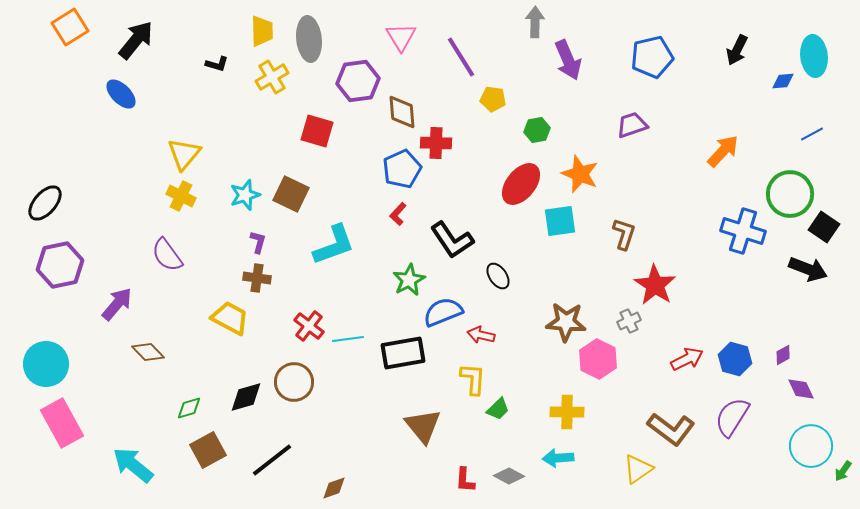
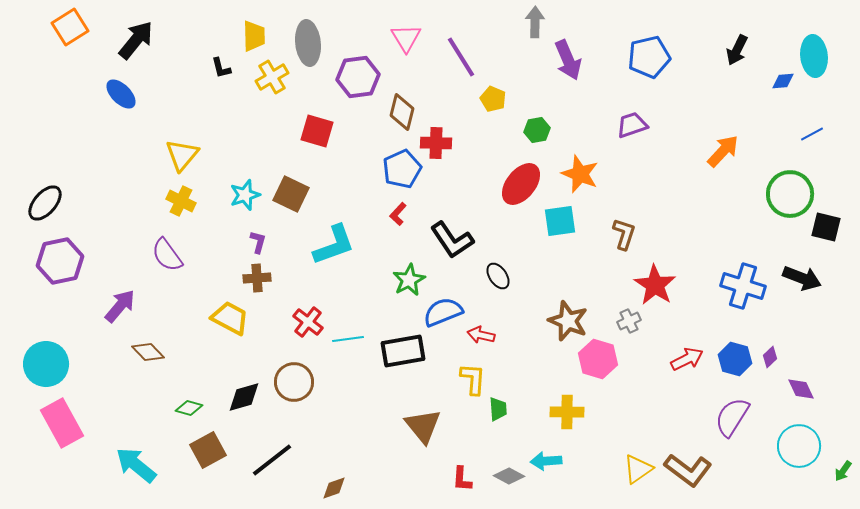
yellow trapezoid at (262, 31): moved 8 px left, 5 px down
pink triangle at (401, 37): moved 5 px right, 1 px down
gray ellipse at (309, 39): moved 1 px left, 4 px down
blue pentagon at (652, 57): moved 3 px left
black L-shape at (217, 64): moved 4 px right, 4 px down; rotated 60 degrees clockwise
purple hexagon at (358, 81): moved 4 px up
yellow pentagon at (493, 99): rotated 15 degrees clockwise
brown diamond at (402, 112): rotated 18 degrees clockwise
yellow triangle at (184, 154): moved 2 px left, 1 px down
yellow cross at (181, 196): moved 5 px down
black square at (824, 227): moved 2 px right; rotated 20 degrees counterclockwise
blue cross at (743, 231): moved 55 px down
purple hexagon at (60, 265): moved 4 px up
black arrow at (808, 269): moved 6 px left, 9 px down
brown cross at (257, 278): rotated 12 degrees counterclockwise
purple arrow at (117, 304): moved 3 px right, 2 px down
brown star at (566, 322): moved 2 px right, 1 px up; rotated 18 degrees clockwise
red cross at (309, 326): moved 1 px left, 4 px up
black rectangle at (403, 353): moved 2 px up
purple diamond at (783, 355): moved 13 px left, 2 px down; rotated 15 degrees counterclockwise
pink hexagon at (598, 359): rotated 9 degrees counterclockwise
black diamond at (246, 397): moved 2 px left
green diamond at (189, 408): rotated 32 degrees clockwise
green trapezoid at (498, 409): rotated 50 degrees counterclockwise
brown L-shape at (671, 429): moved 17 px right, 41 px down
cyan circle at (811, 446): moved 12 px left
cyan arrow at (558, 458): moved 12 px left, 3 px down
cyan arrow at (133, 465): moved 3 px right
red L-shape at (465, 480): moved 3 px left, 1 px up
